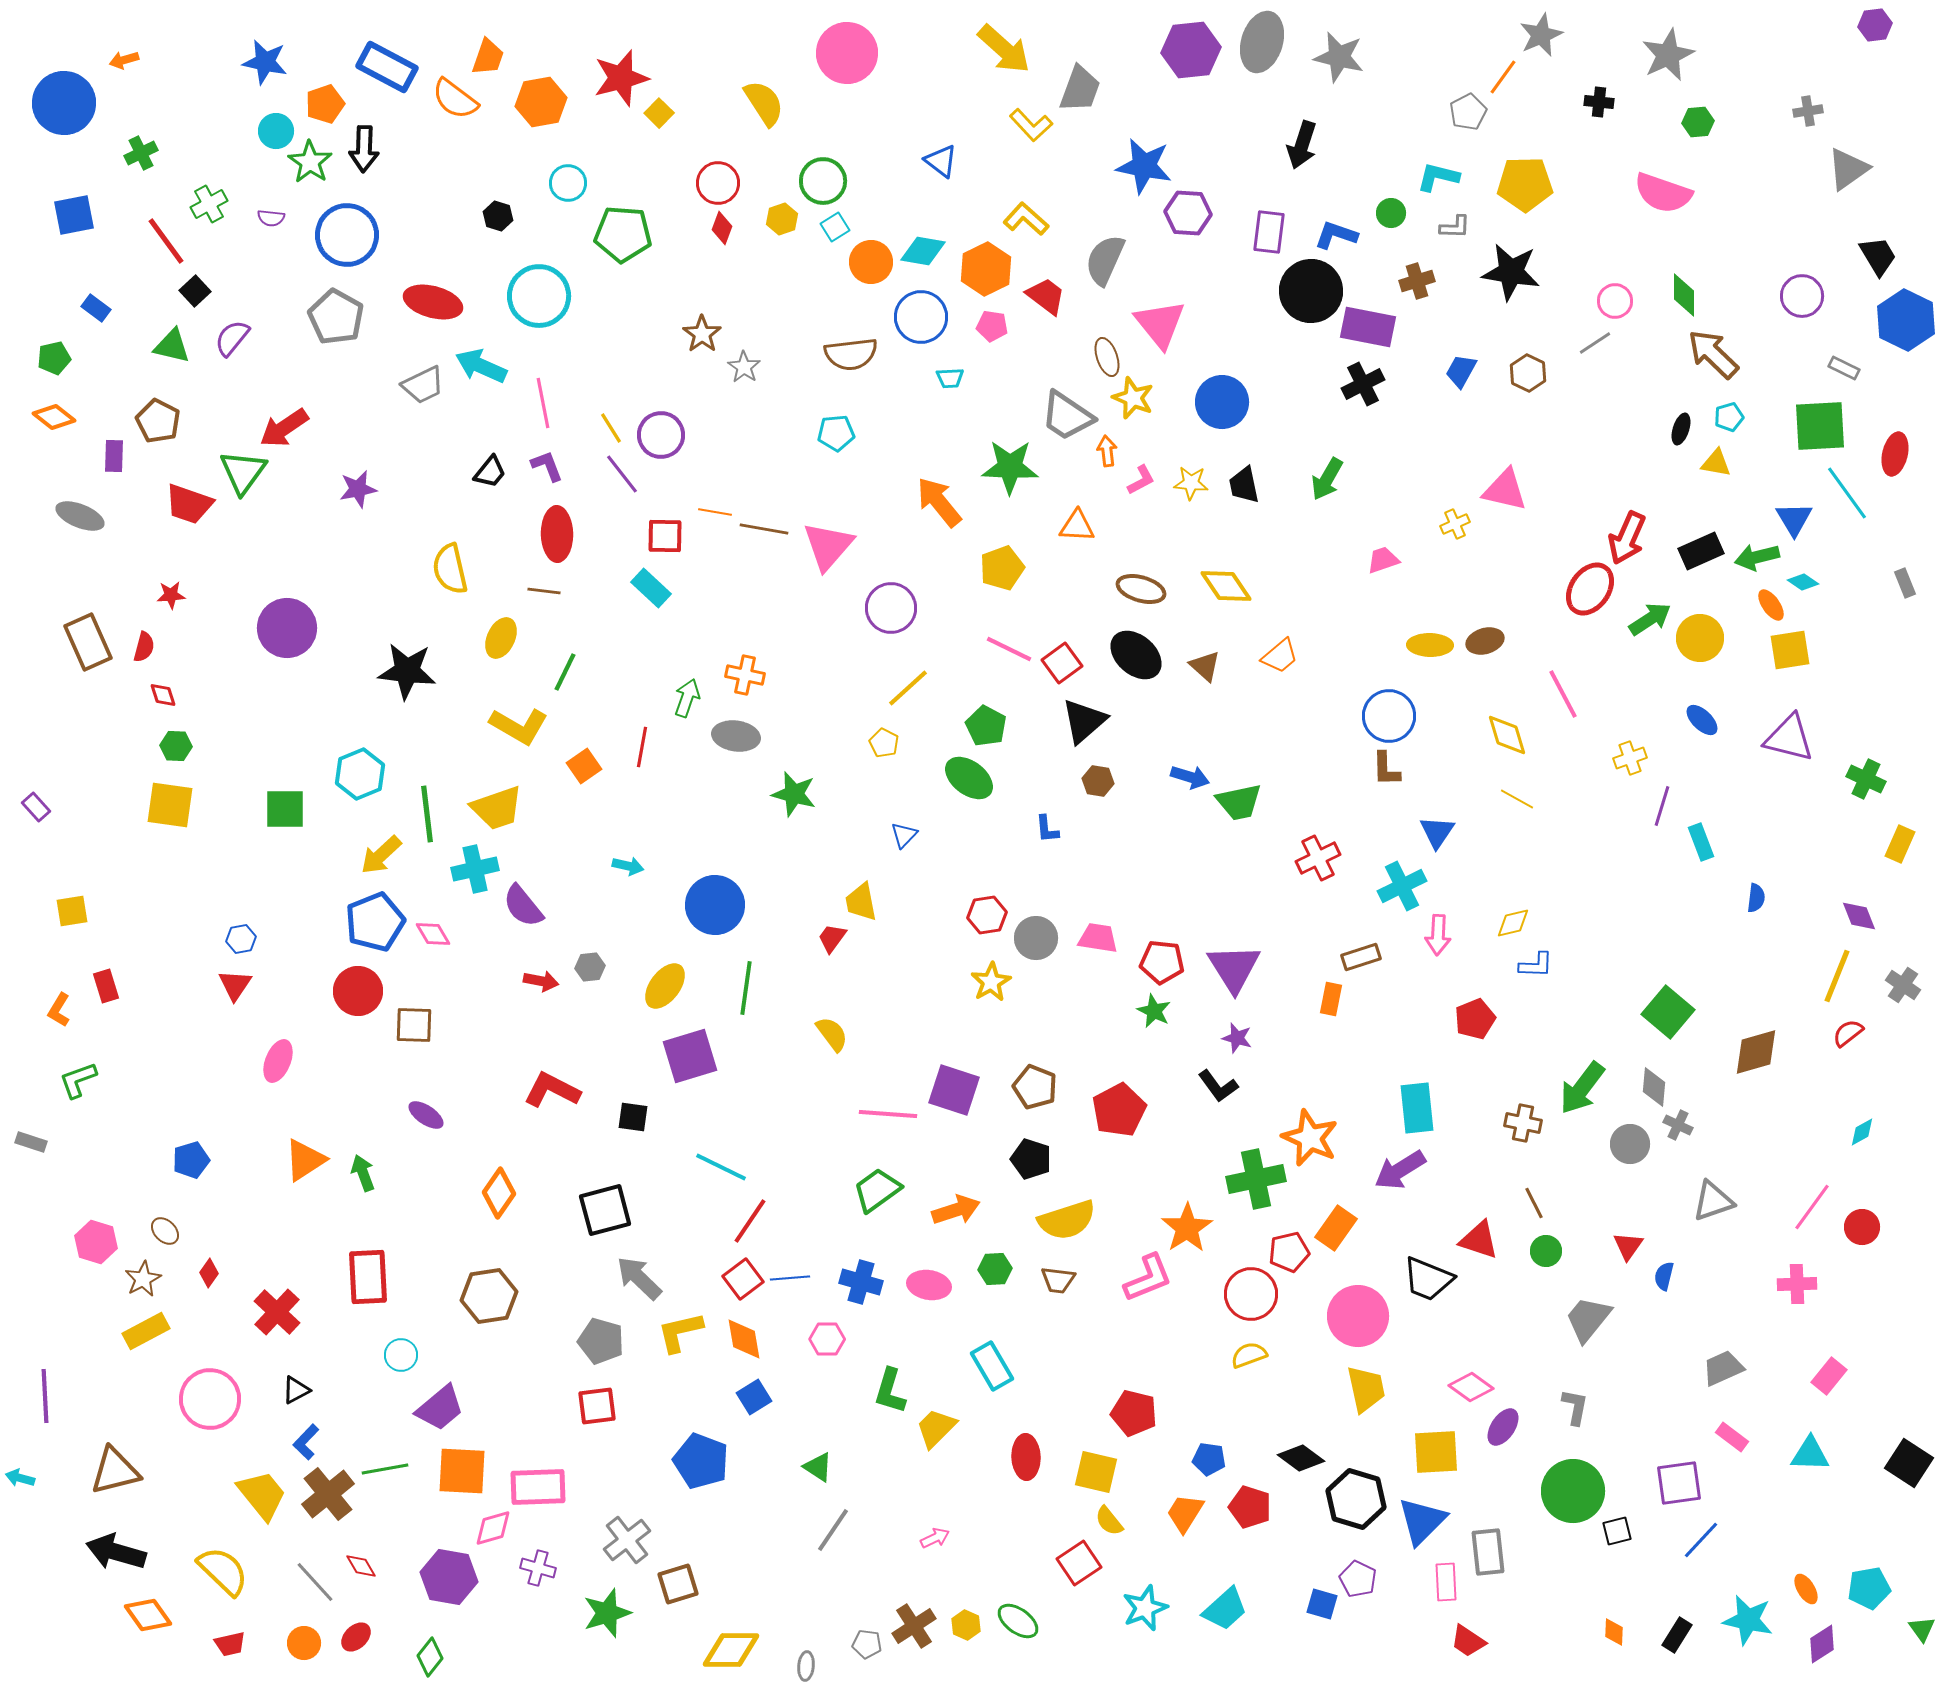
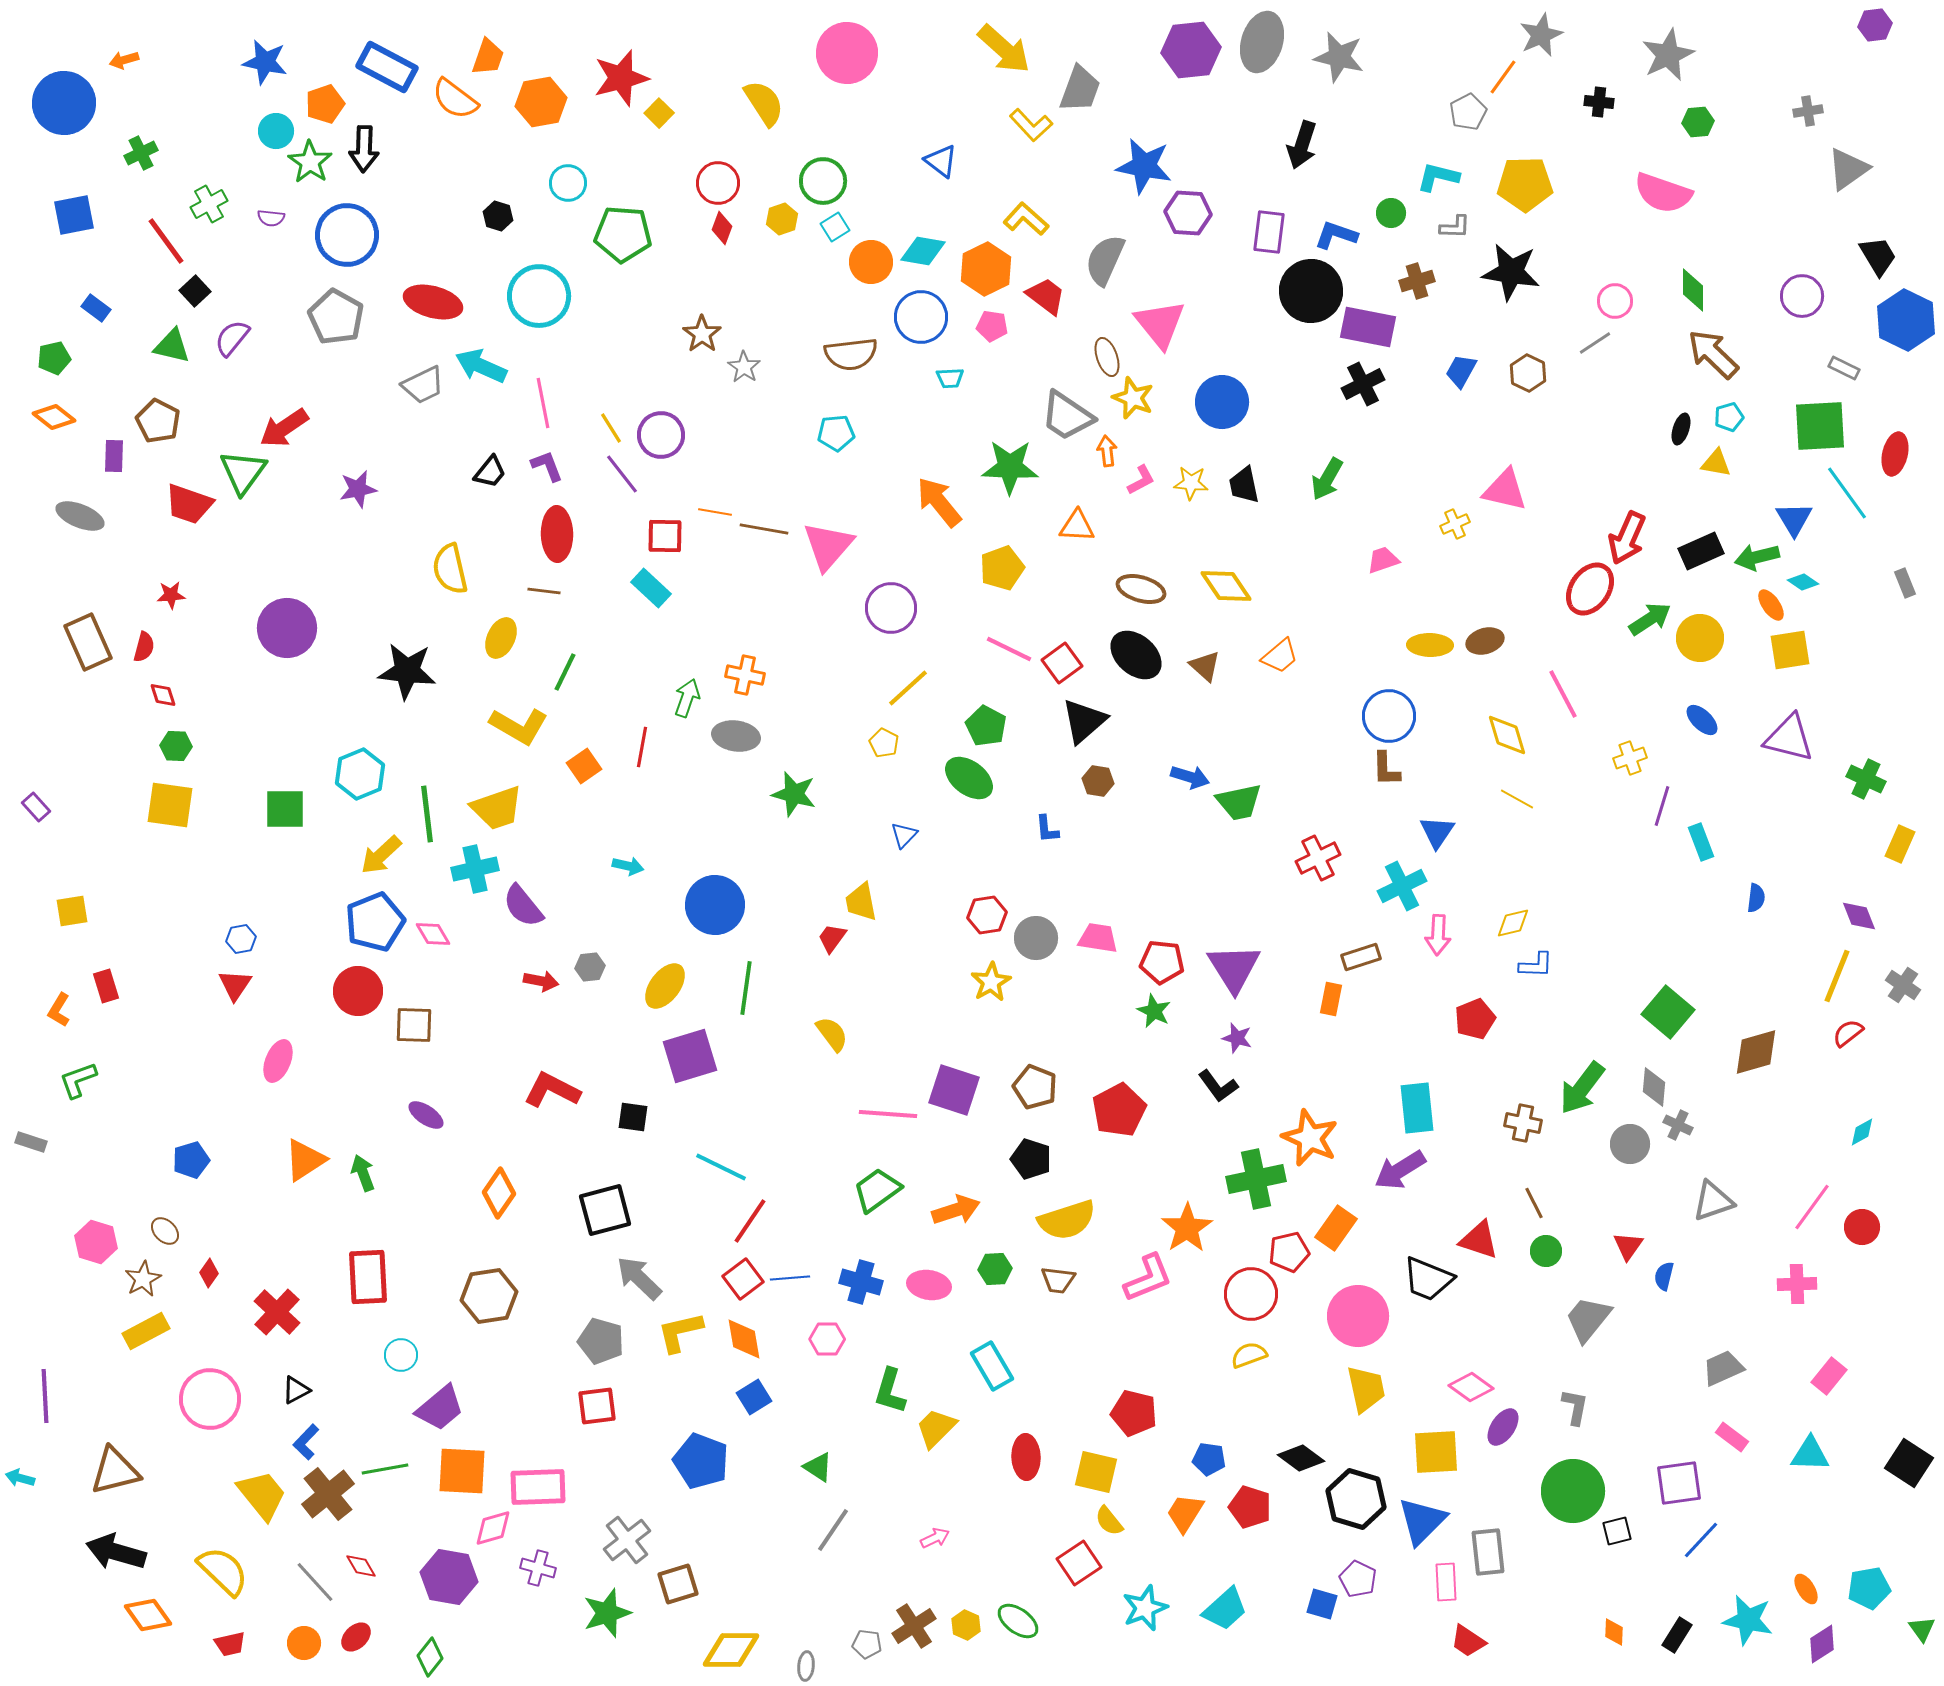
green diamond at (1684, 295): moved 9 px right, 5 px up
